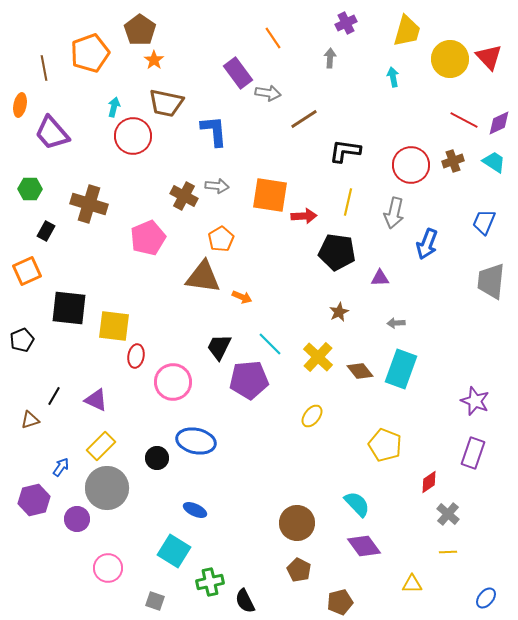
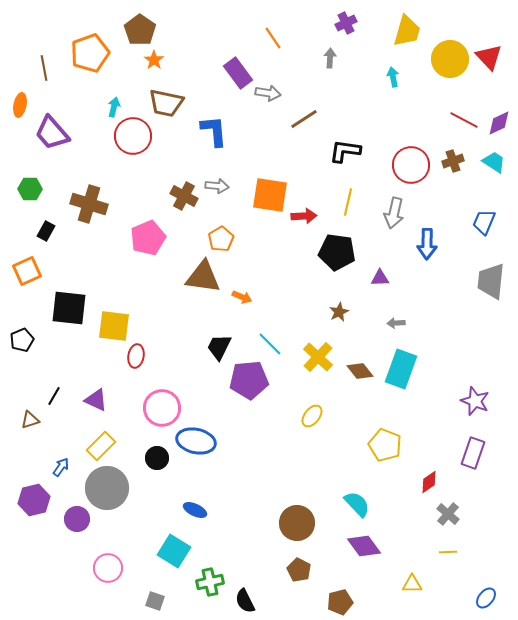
blue arrow at (427, 244): rotated 20 degrees counterclockwise
pink circle at (173, 382): moved 11 px left, 26 px down
